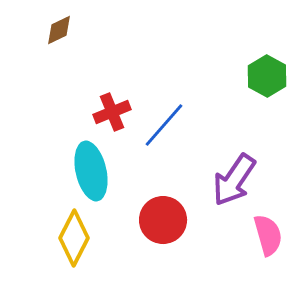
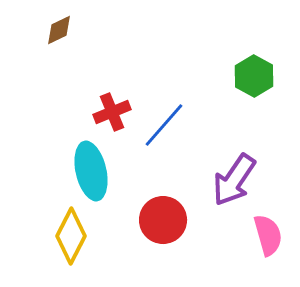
green hexagon: moved 13 px left
yellow diamond: moved 3 px left, 2 px up
